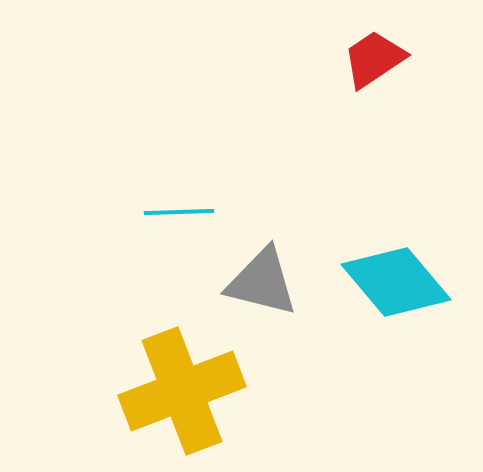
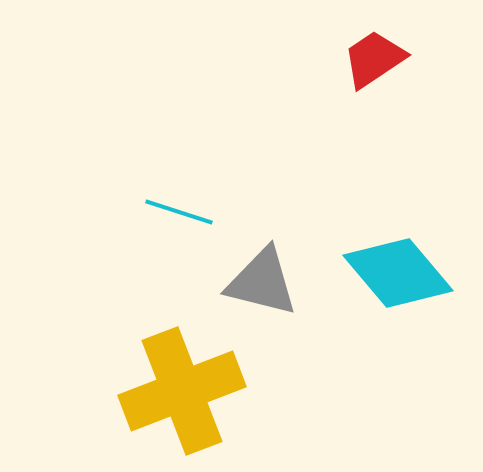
cyan line: rotated 20 degrees clockwise
cyan diamond: moved 2 px right, 9 px up
